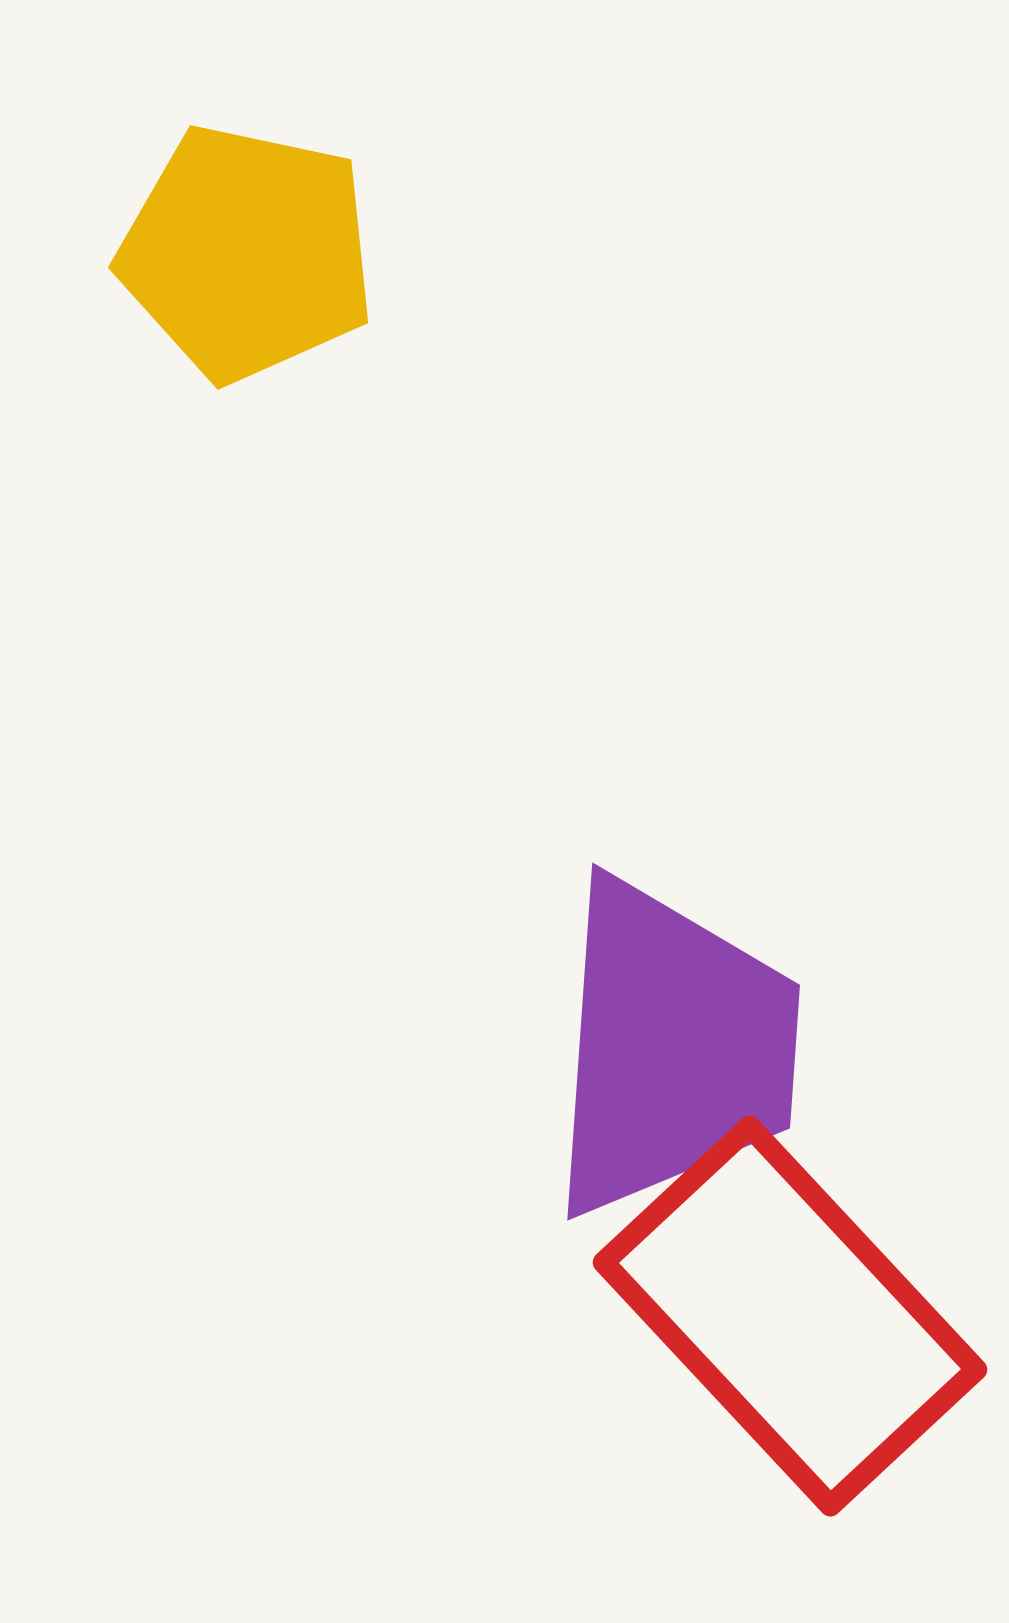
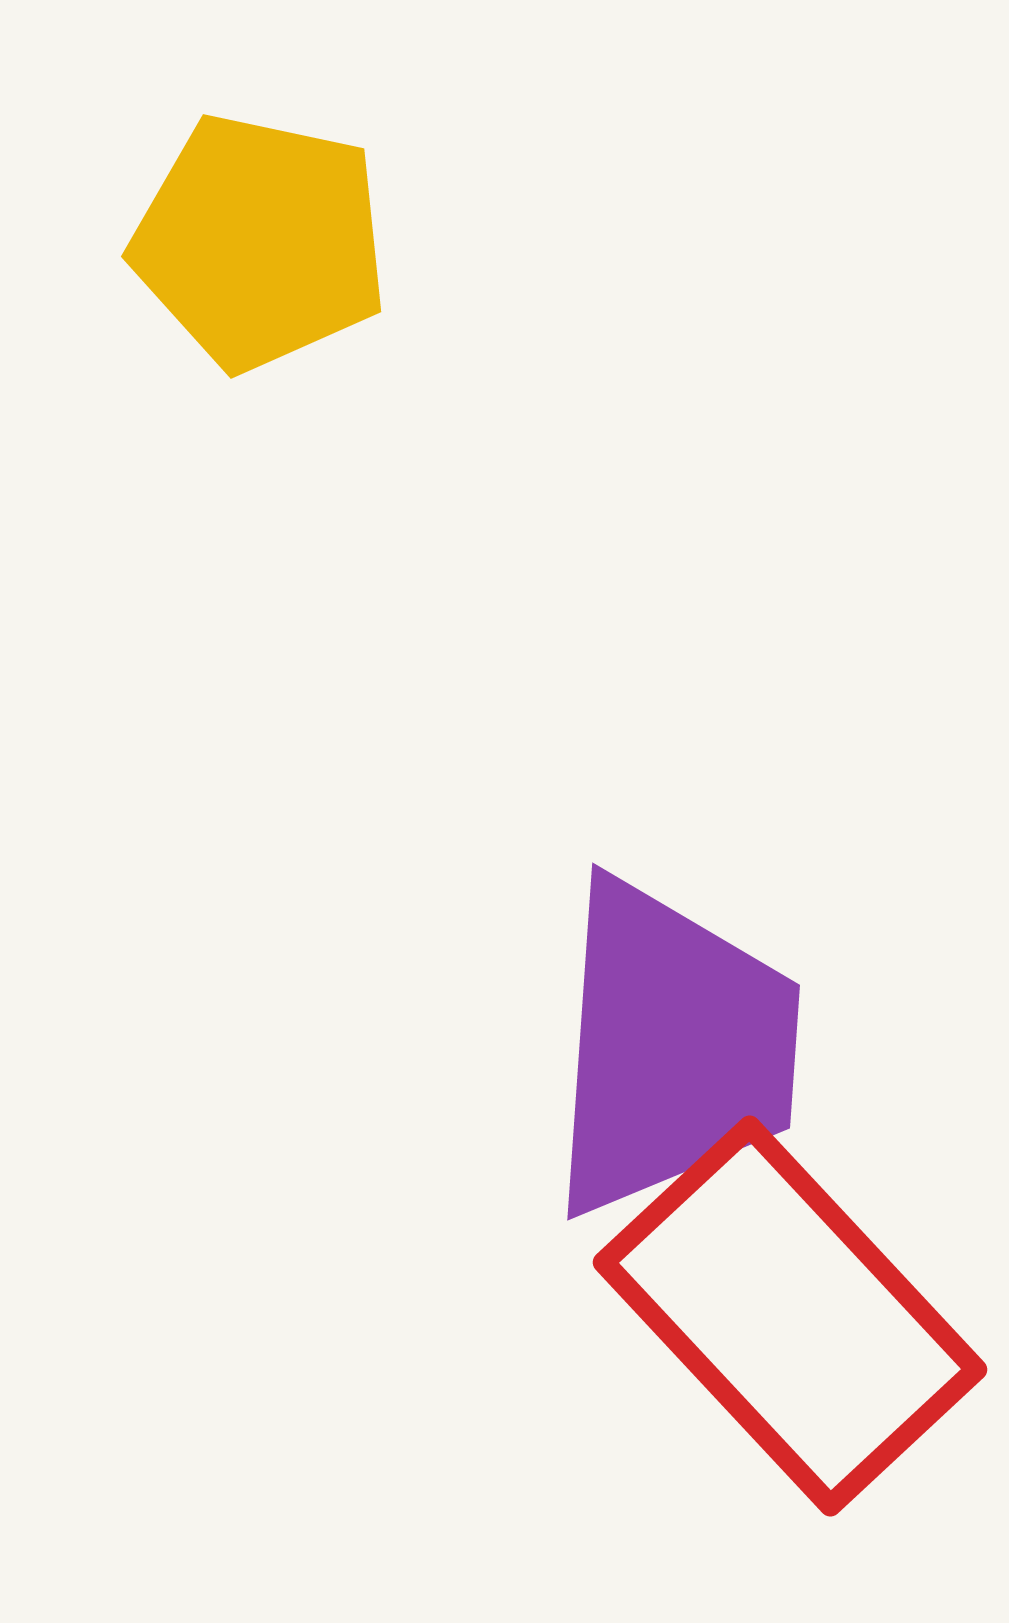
yellow pentagon: moved 13 px right, 11 px up
